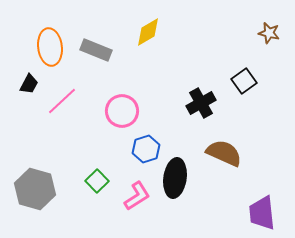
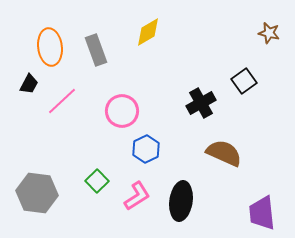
gray rectangle: rotated 48 degrees clockwise
blue hexagon: rotated 8 degrees counterclockwise
black ellipse: moved 6 px right, 23 px down
gray hexagon: moved 2 px right, 4 px down; rotated 9 degrees counterclockwise
